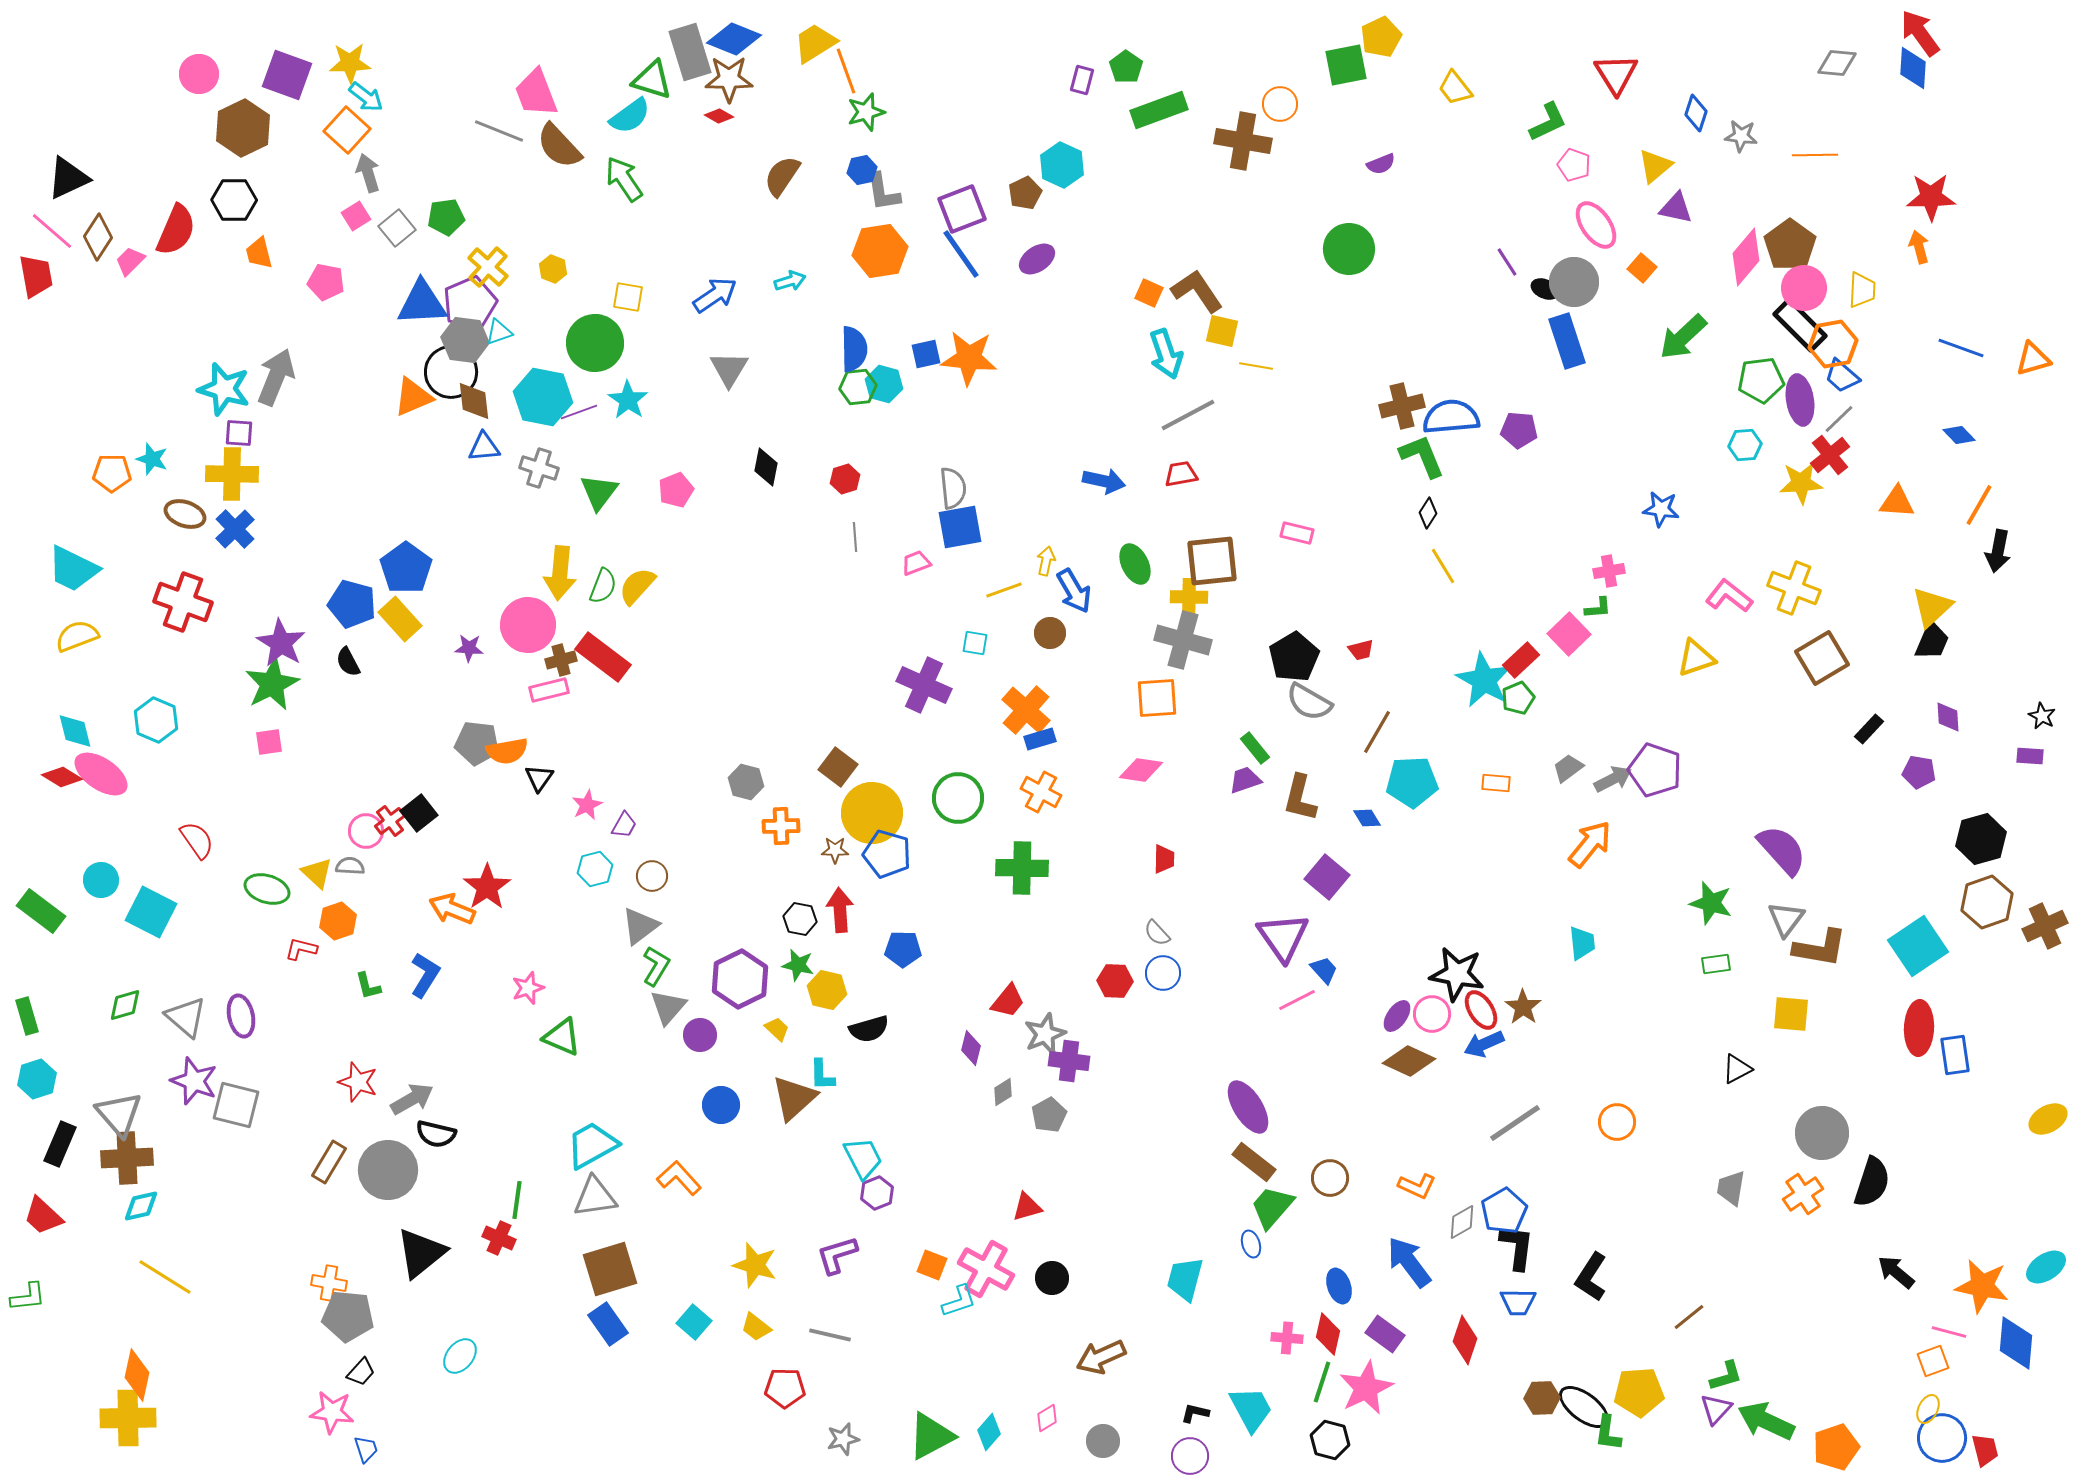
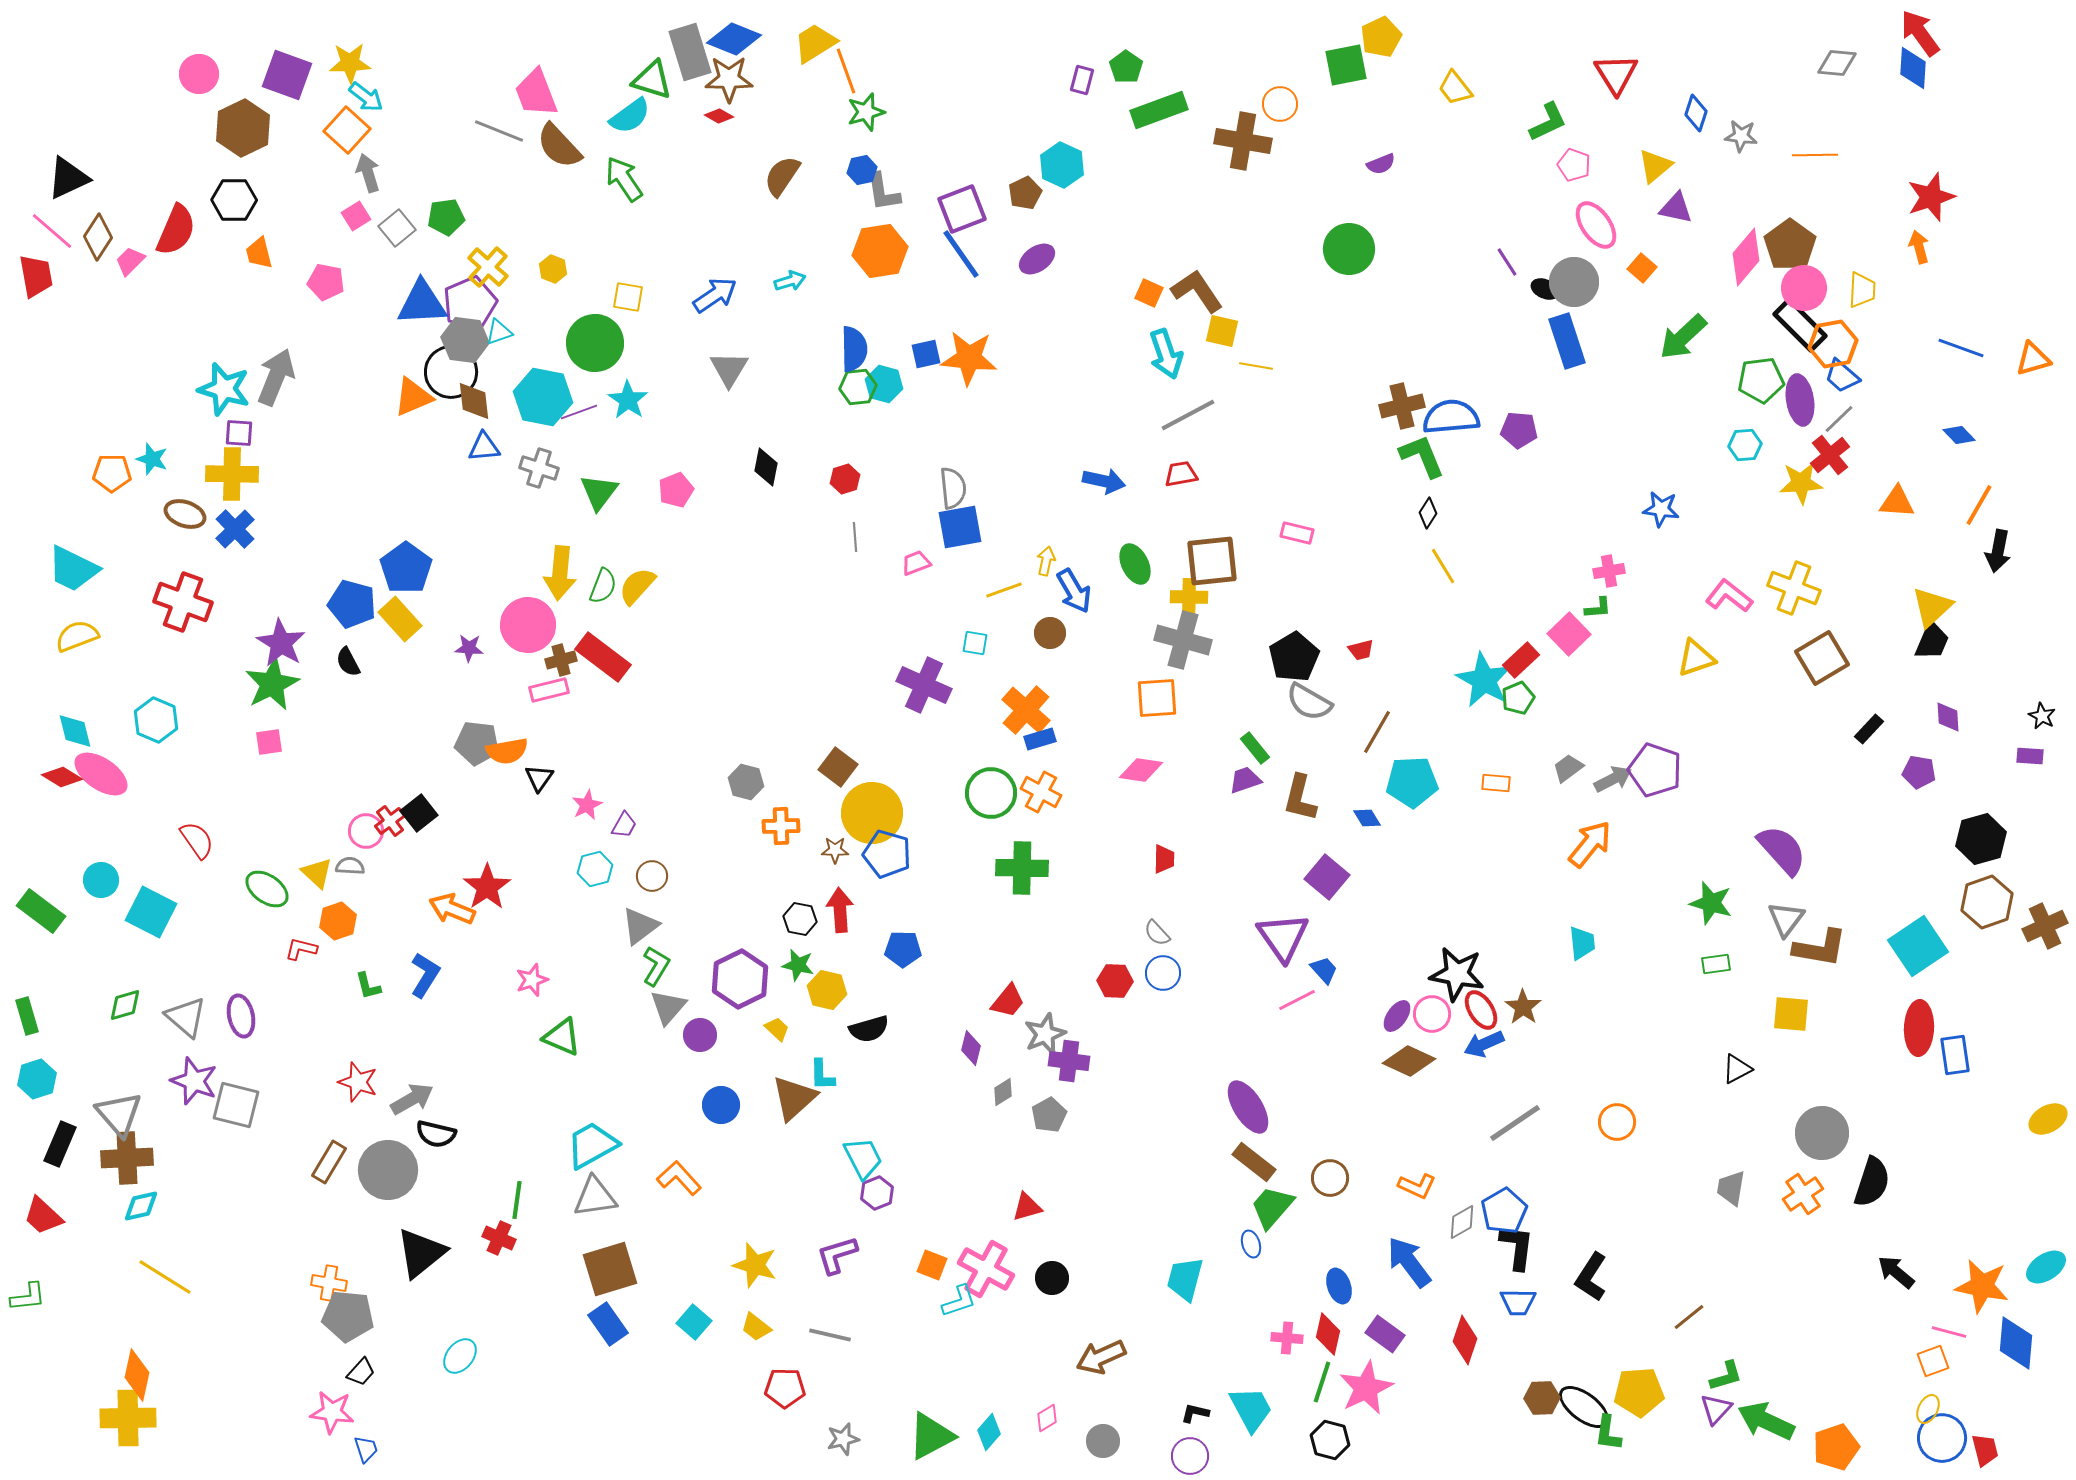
red star at (1931, 197): rotated 18 degrees counterclockwise
green circle at (958, 798): moved 33 px right, 5 px up
green ellipse at (267, 889): rotated 18 degrees clockwise
pink star at (528, 988): moved 4 px right, 8 px up
